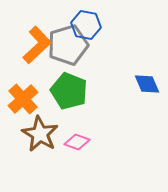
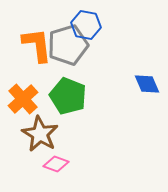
orange L-shape: rotated 54 degrees counterclockwise
green pentagon: moved 1 px left, 5 px down
pink diamond: moved 21 px left, 22 px down
